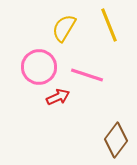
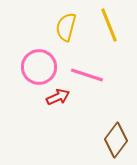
yellow semicircle: moved 2 px right, 1 px up; rotated 16 degrees counterclockwise
